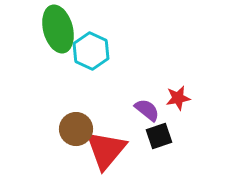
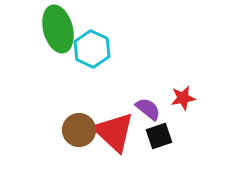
cyan hexagon: moved 1 px right, 2 px up
red star: moved 5 px right
purple semicircle: moved 1 px right, 1 px up
brown circle: moved 3 px right, 1 px down
red triangle: moved 8 px right, 18 px up; rotated 27 degrees counterclockwise
